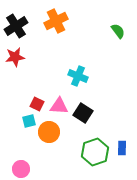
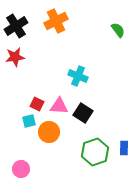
green semicircle: moved 1 px up
blue rectangle: moved 2 px right
